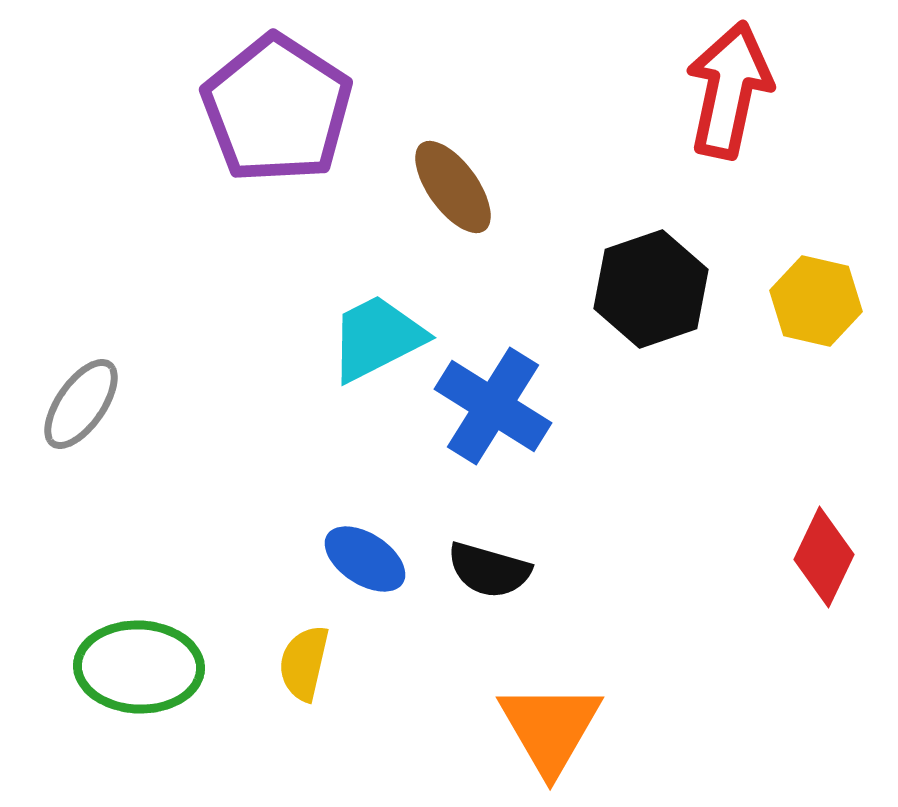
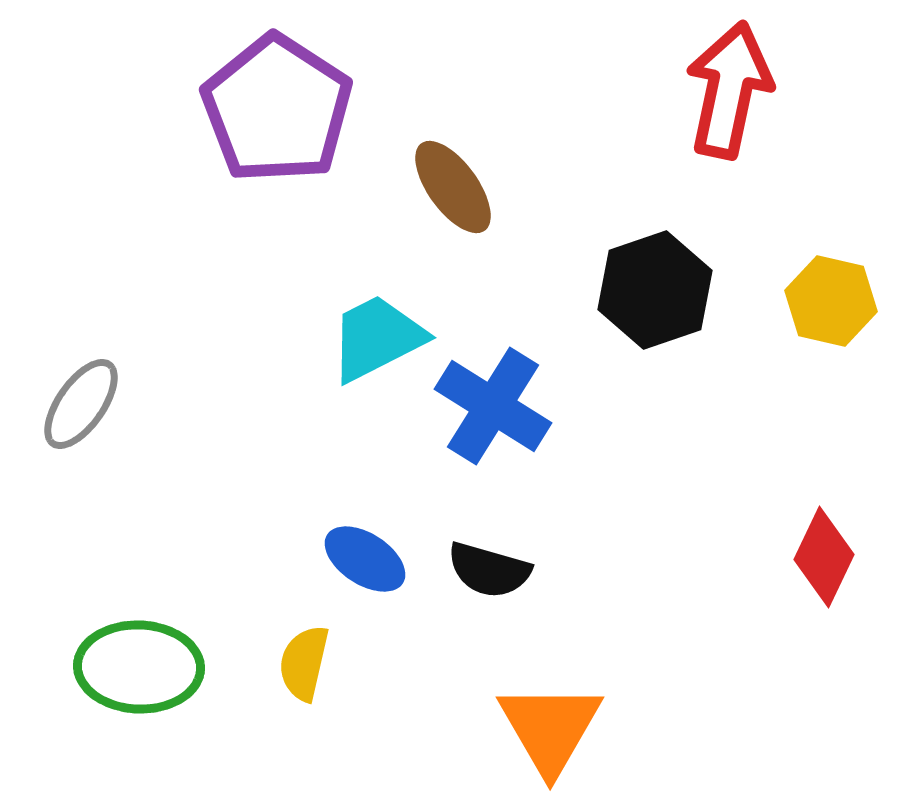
black hexagon: moved 4 px right, 1 px down
yellow hexagon: moved 15 px right
